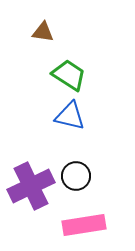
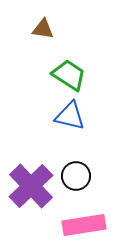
brown triangle: moved 3 px up
purple cross: rotated 18 degrees counterclockwise
